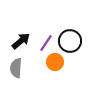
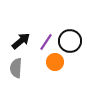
purple line: moved 1 px up
